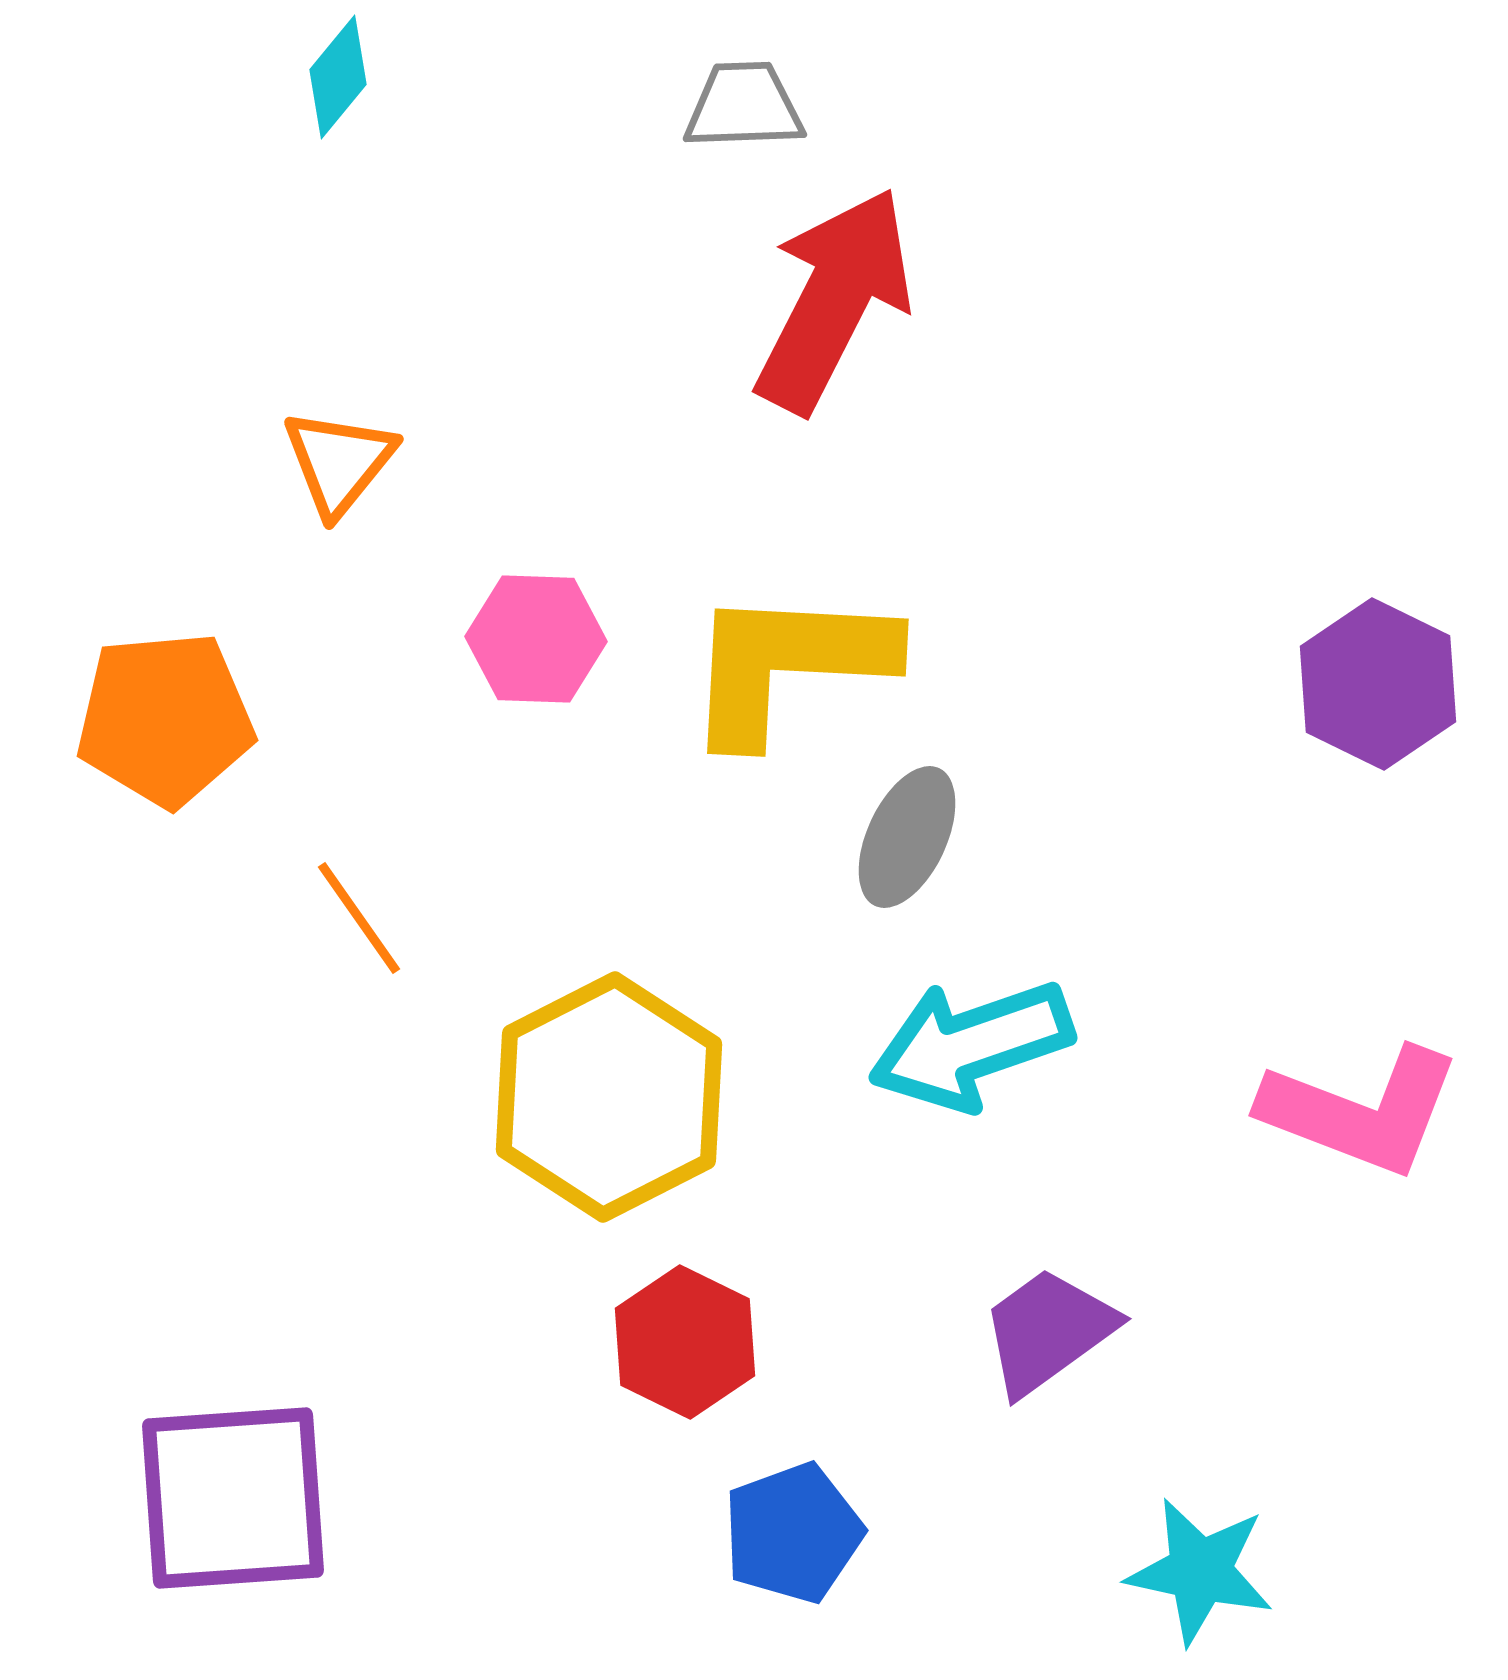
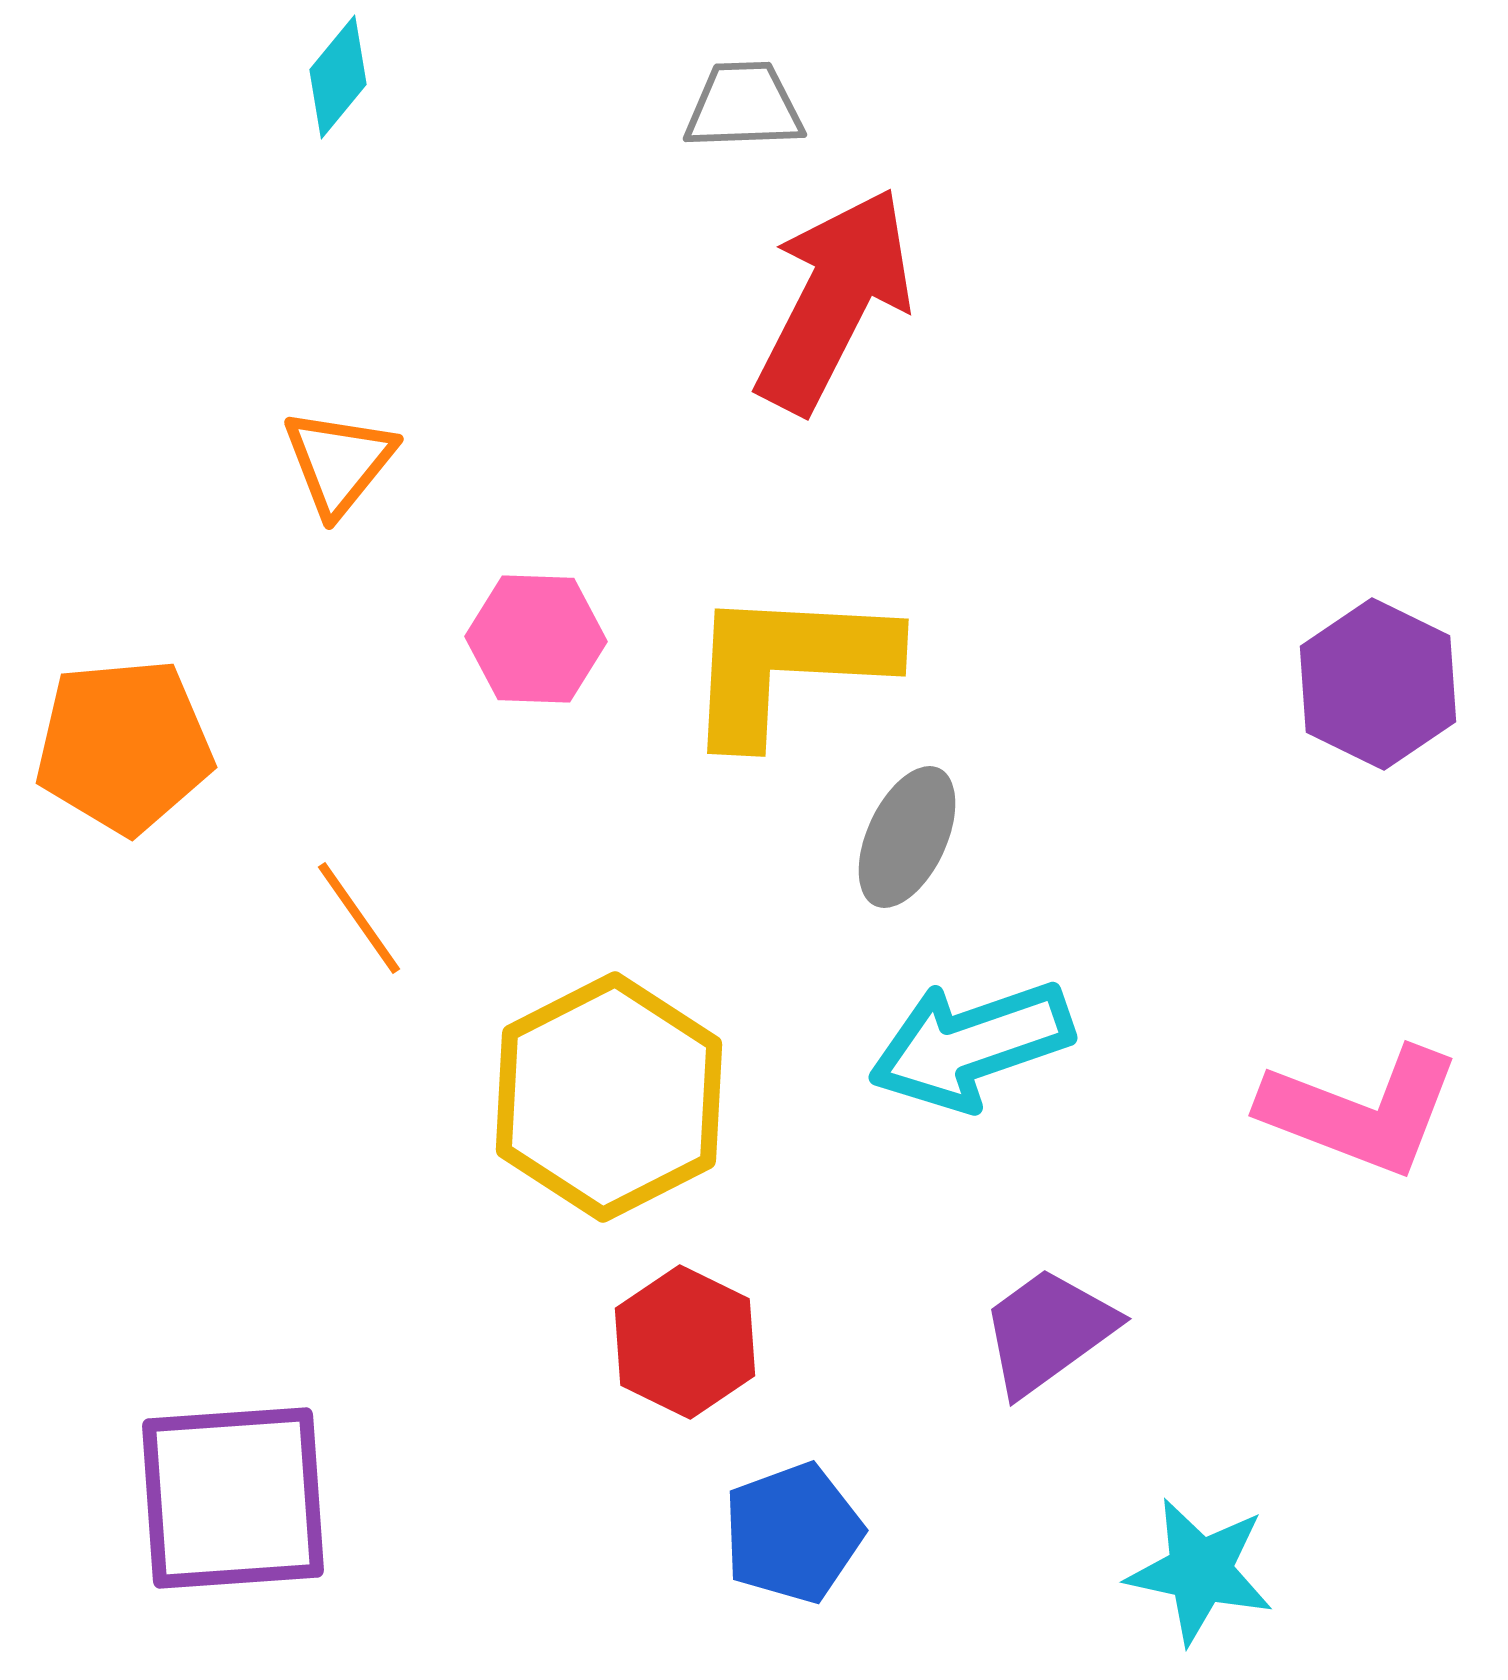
orange pentagon: moved 41 px left, 27 px down
